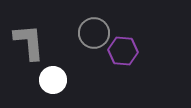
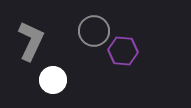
gray circle: moved 2 px up
gray L-shape: moved 2 px right, 1 px up; rotated 30 degrees clockwise
